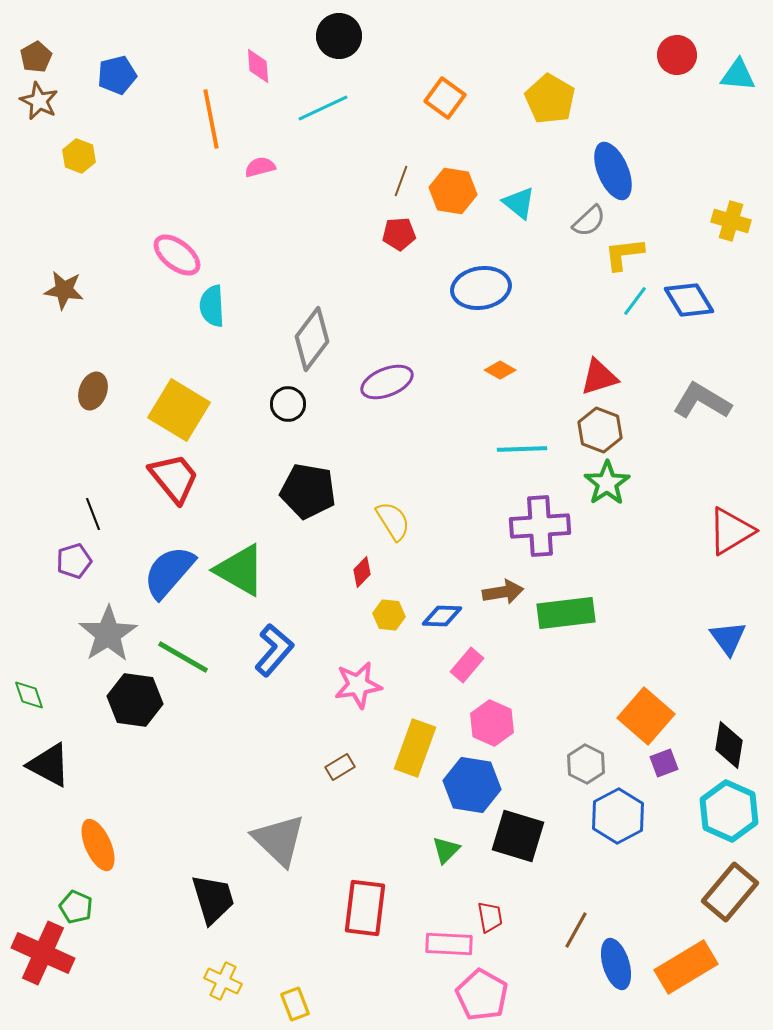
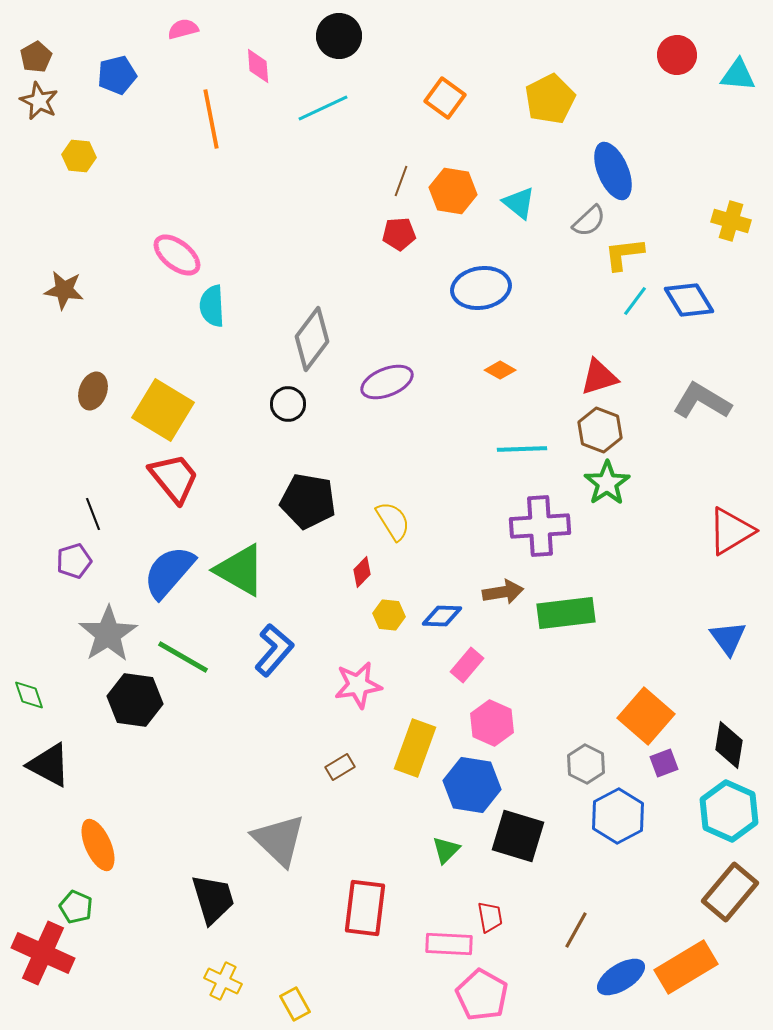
yellow pentagon at (550, 99): rotated 15 degrees clockwise
yellow hexagon at (79, 156): rotated 16 degrees counterclockwise
pink semicircle at (260, 167): moved 77 px left, 138 px up
yellow square at (179, 410): moved 16 px left
black pentagon at (308, 491): moved 10 px down
blue ellipse at (616, 964): moved 5 px right, 13 px down; rotated 75 degrees clockwise
yellow rectangle at (295, 1004): rotated 8 degrees counterclockwise
